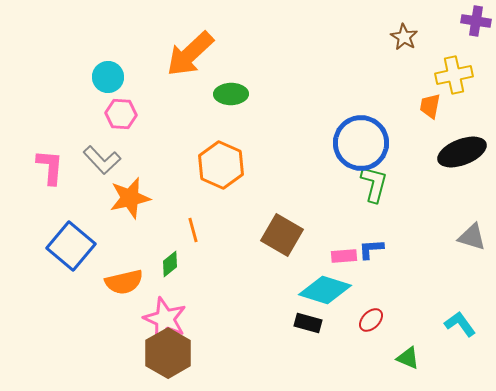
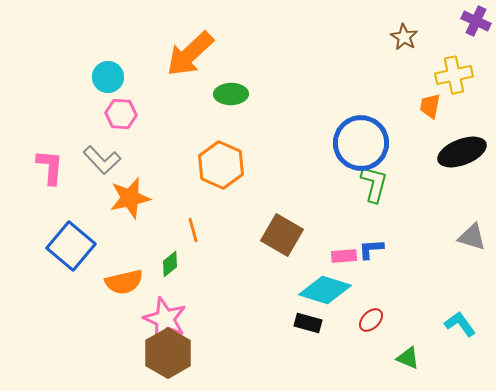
purple cross: rotated 16 degrees clockwise
